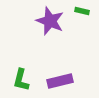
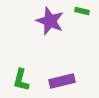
purple rectangle: moved 2 px right
